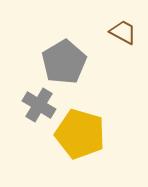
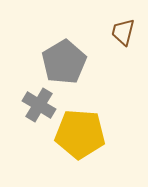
brown trapezoid: rotated 104 degrees counterclockwise
yellow pentagon: rotated 12 degrees counterclockwise
